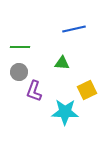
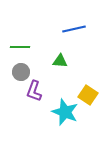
green triangle: moved 2 px left, 2 px up
gray circle: moved 2 px right
yellow square: moved 1 px right, 5 px down; rotated 30 degrees counterclockwise
cyan star: rotated 20 degrees clockwise
